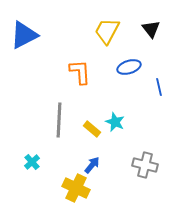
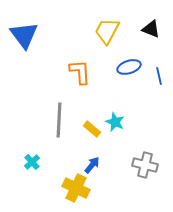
black triangle: rotated 30 degrees counterclockwise
blue triangle: rotated 40 degrees counterclockwise
blue line: moved 11 px up
